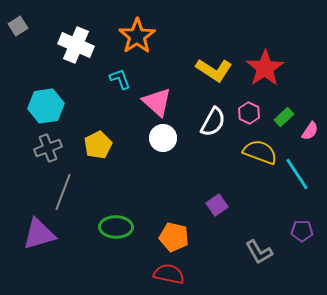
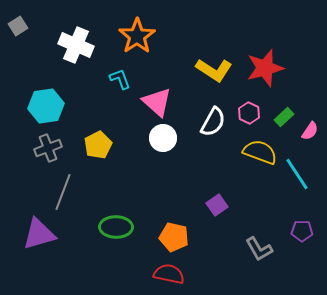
red star: rotated 18 degrees clockwise
gray L-shape: moved 3 px up
